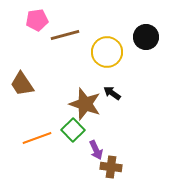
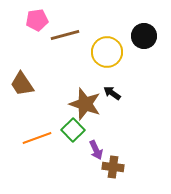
black circle: moved 2 px left, 1 px up
brown cross: moved 2 px right
